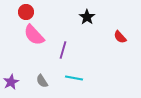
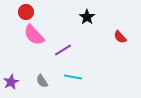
purple line: rotated 42 degrees clockwise
cyan line: moved 1 px left, 1 px up
